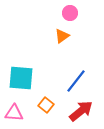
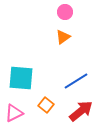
pink circle: moved 5 px left, 1 px up
orange triangle: moved 1 px right, 1 px down
blue line: rotated 20 degrees clockwise
pink triangle: rotated 30 degrees counterclockwise
